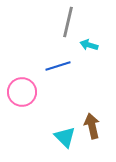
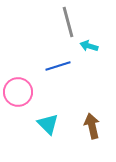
gray line: rotated 28 degrees counterclockwise
cyan arrow: moved 1 px down
pink circle: moved 4 px left
cyan triangle: moved 17 px left, 13 px up
